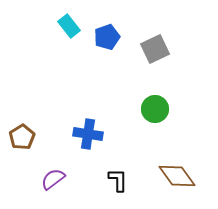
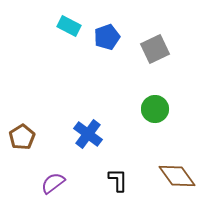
cyan rectangle: rotated 25 degrees counterclockwise
blue cross: rotated 28 degrees clockwise
purple semicircle: moved 4 px down
